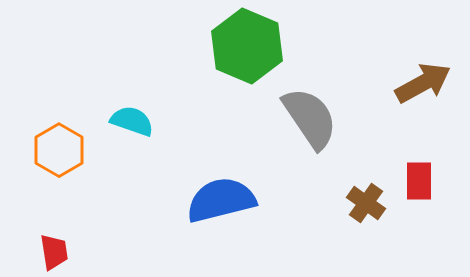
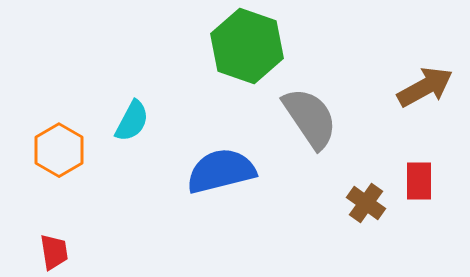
green hexagon: rotated 4 degrees counterclockwise
brown arrow: moved 2 px right, 4 px down
cyan semicircle: rotated 99 degrees clockwise
blue semicircle: moved 29 px up
